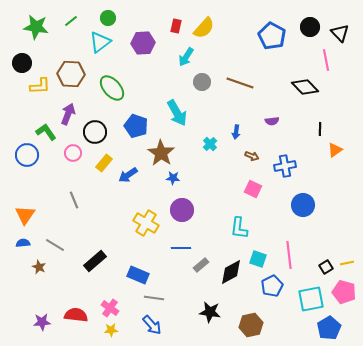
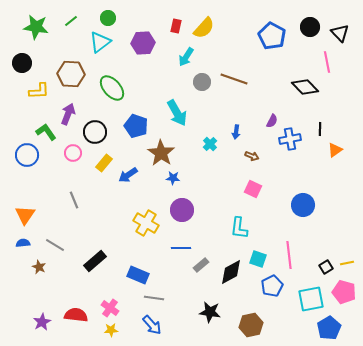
pink line at (326, 60): moved 1 px right, 2 px down
brown line at (240, 83): moved 6 px left, 4 px up
yellow L-shape at (40, 86): moved 1 px left, 5 px down
purple semicircle at (272, 121): rotated 56 degrees counterclockwise
blue cross at (285, 166): moved 5 px right, 27 px up
purple star at (42, 322): rotated 24 degrees counterclockwise
